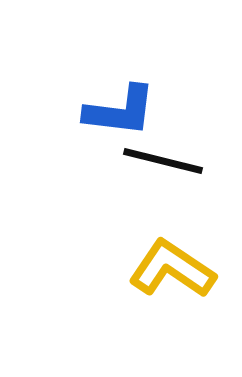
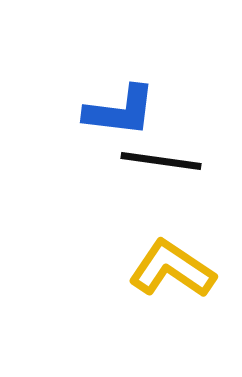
black line: moved 2 px left; rotated 6 degrees counterclockwise
